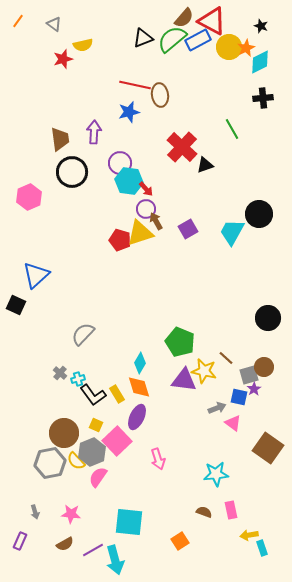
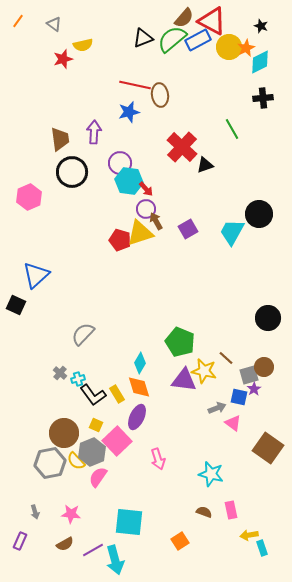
cyan star at (216, 474): moved 5 px left; rotated 20 degrees clockwise
